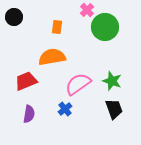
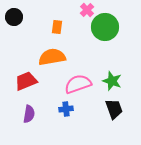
pink semicircle: rotated 16 degrees clockwise
blue cross: moved 1 px right; rotated 32 degrees clockwise
